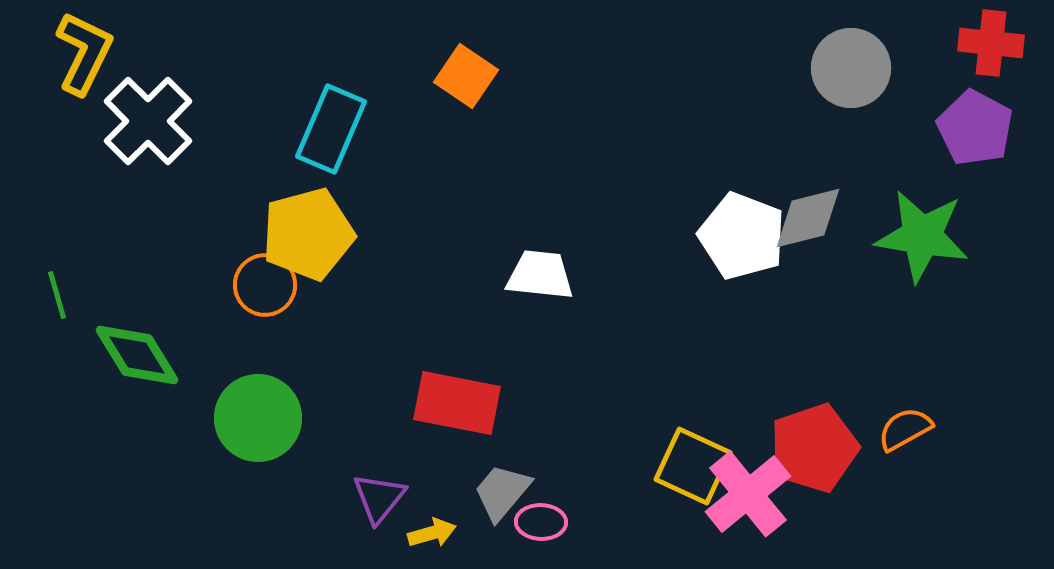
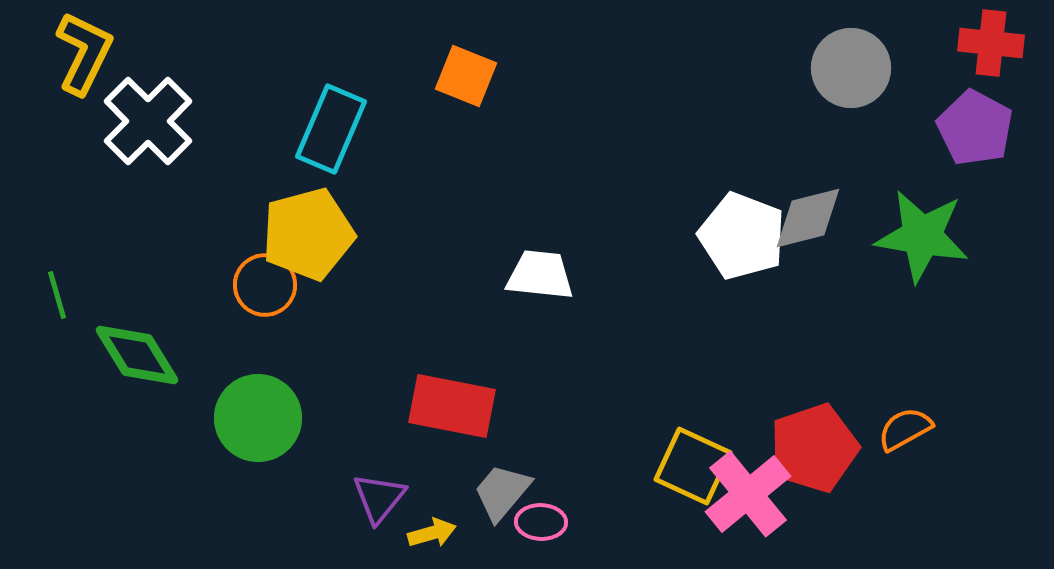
orange square: rotated 12 degrees counterclockwise
red rectangle: moved 5 px left, 3 px down
